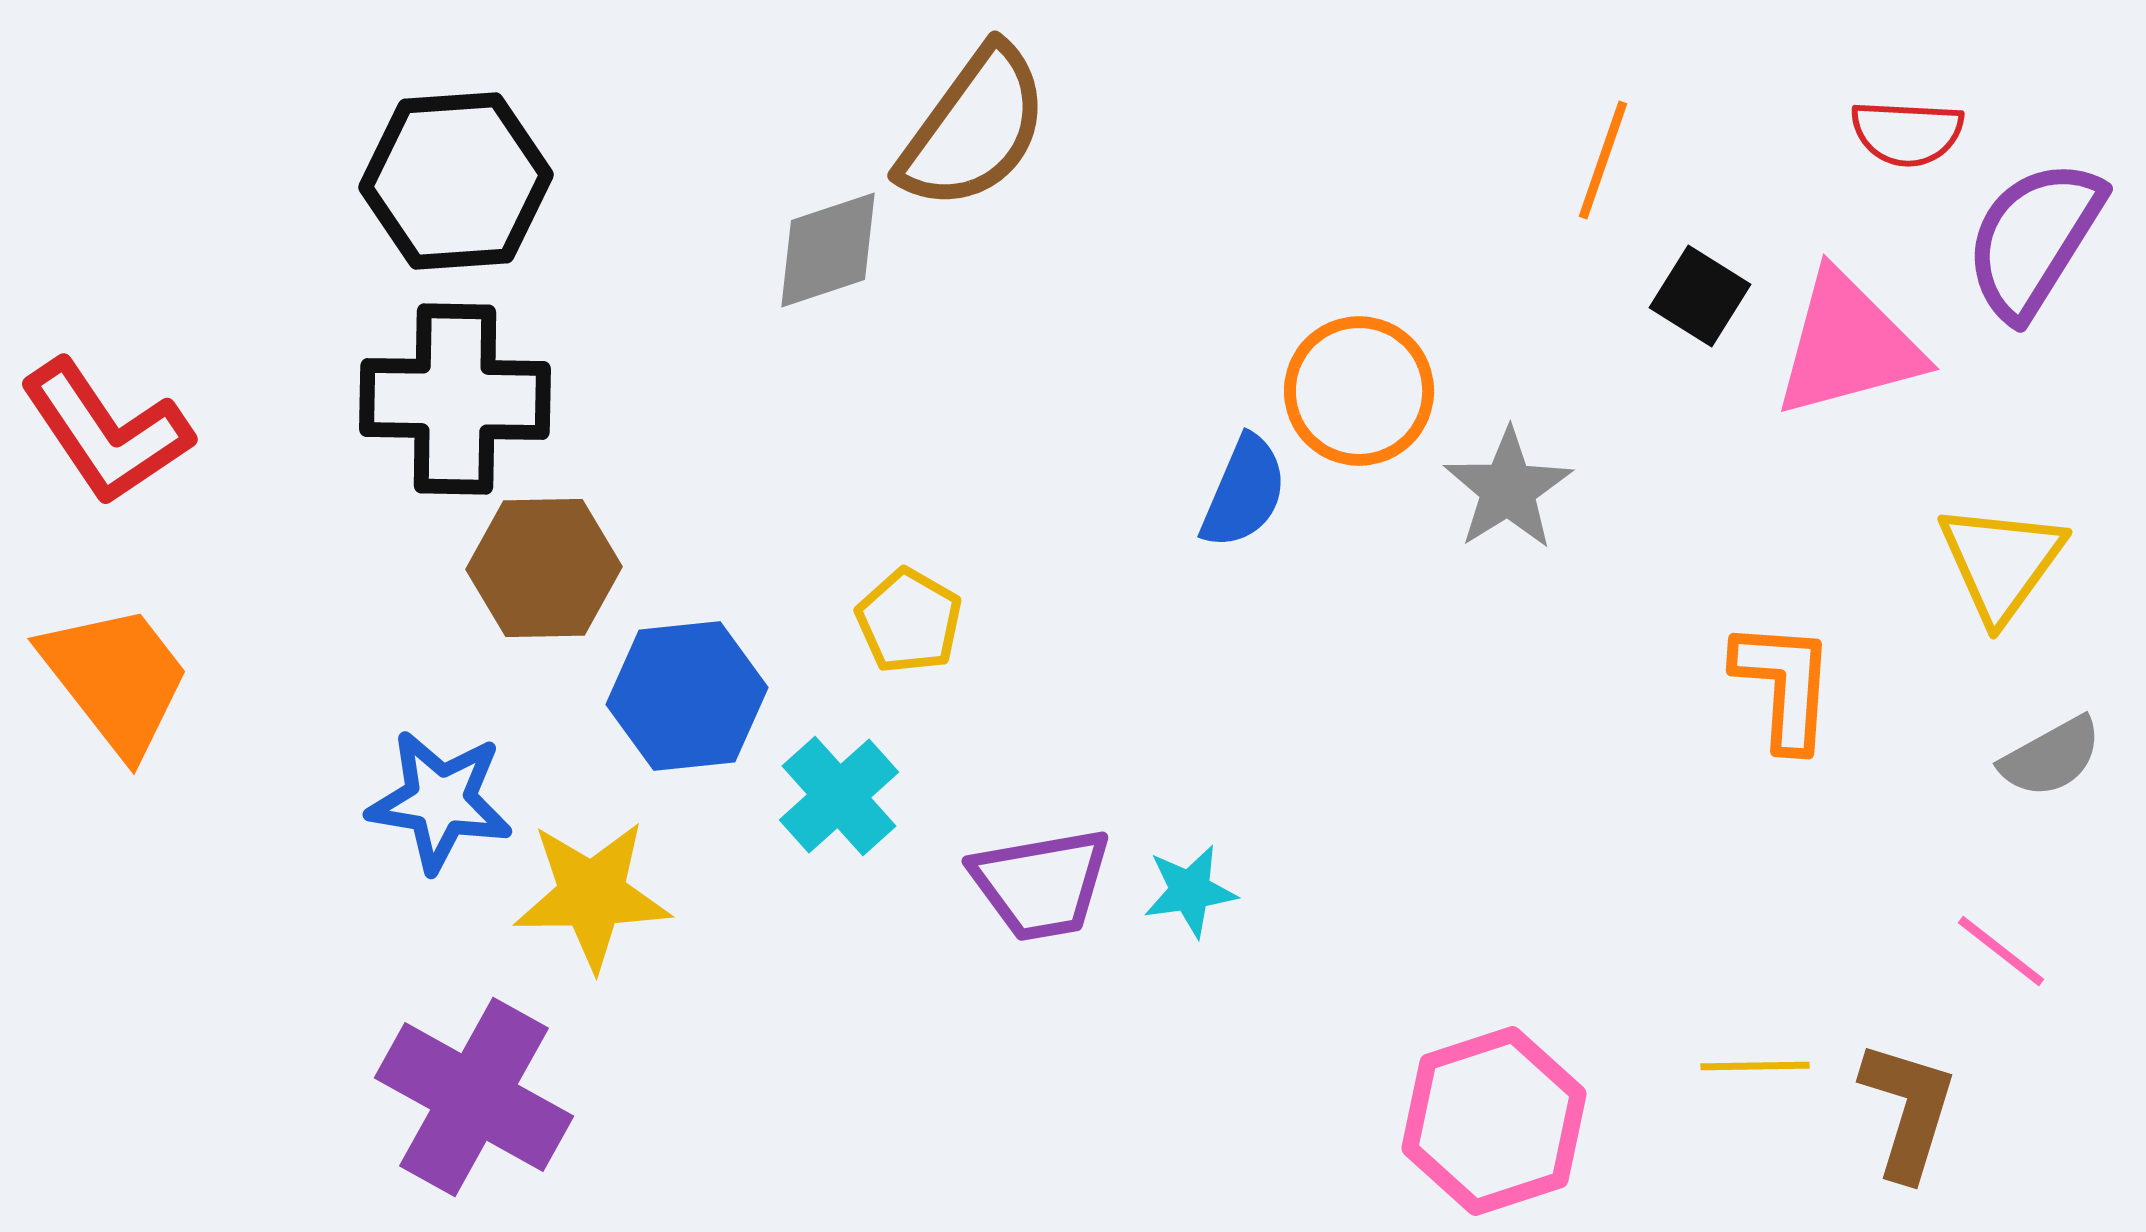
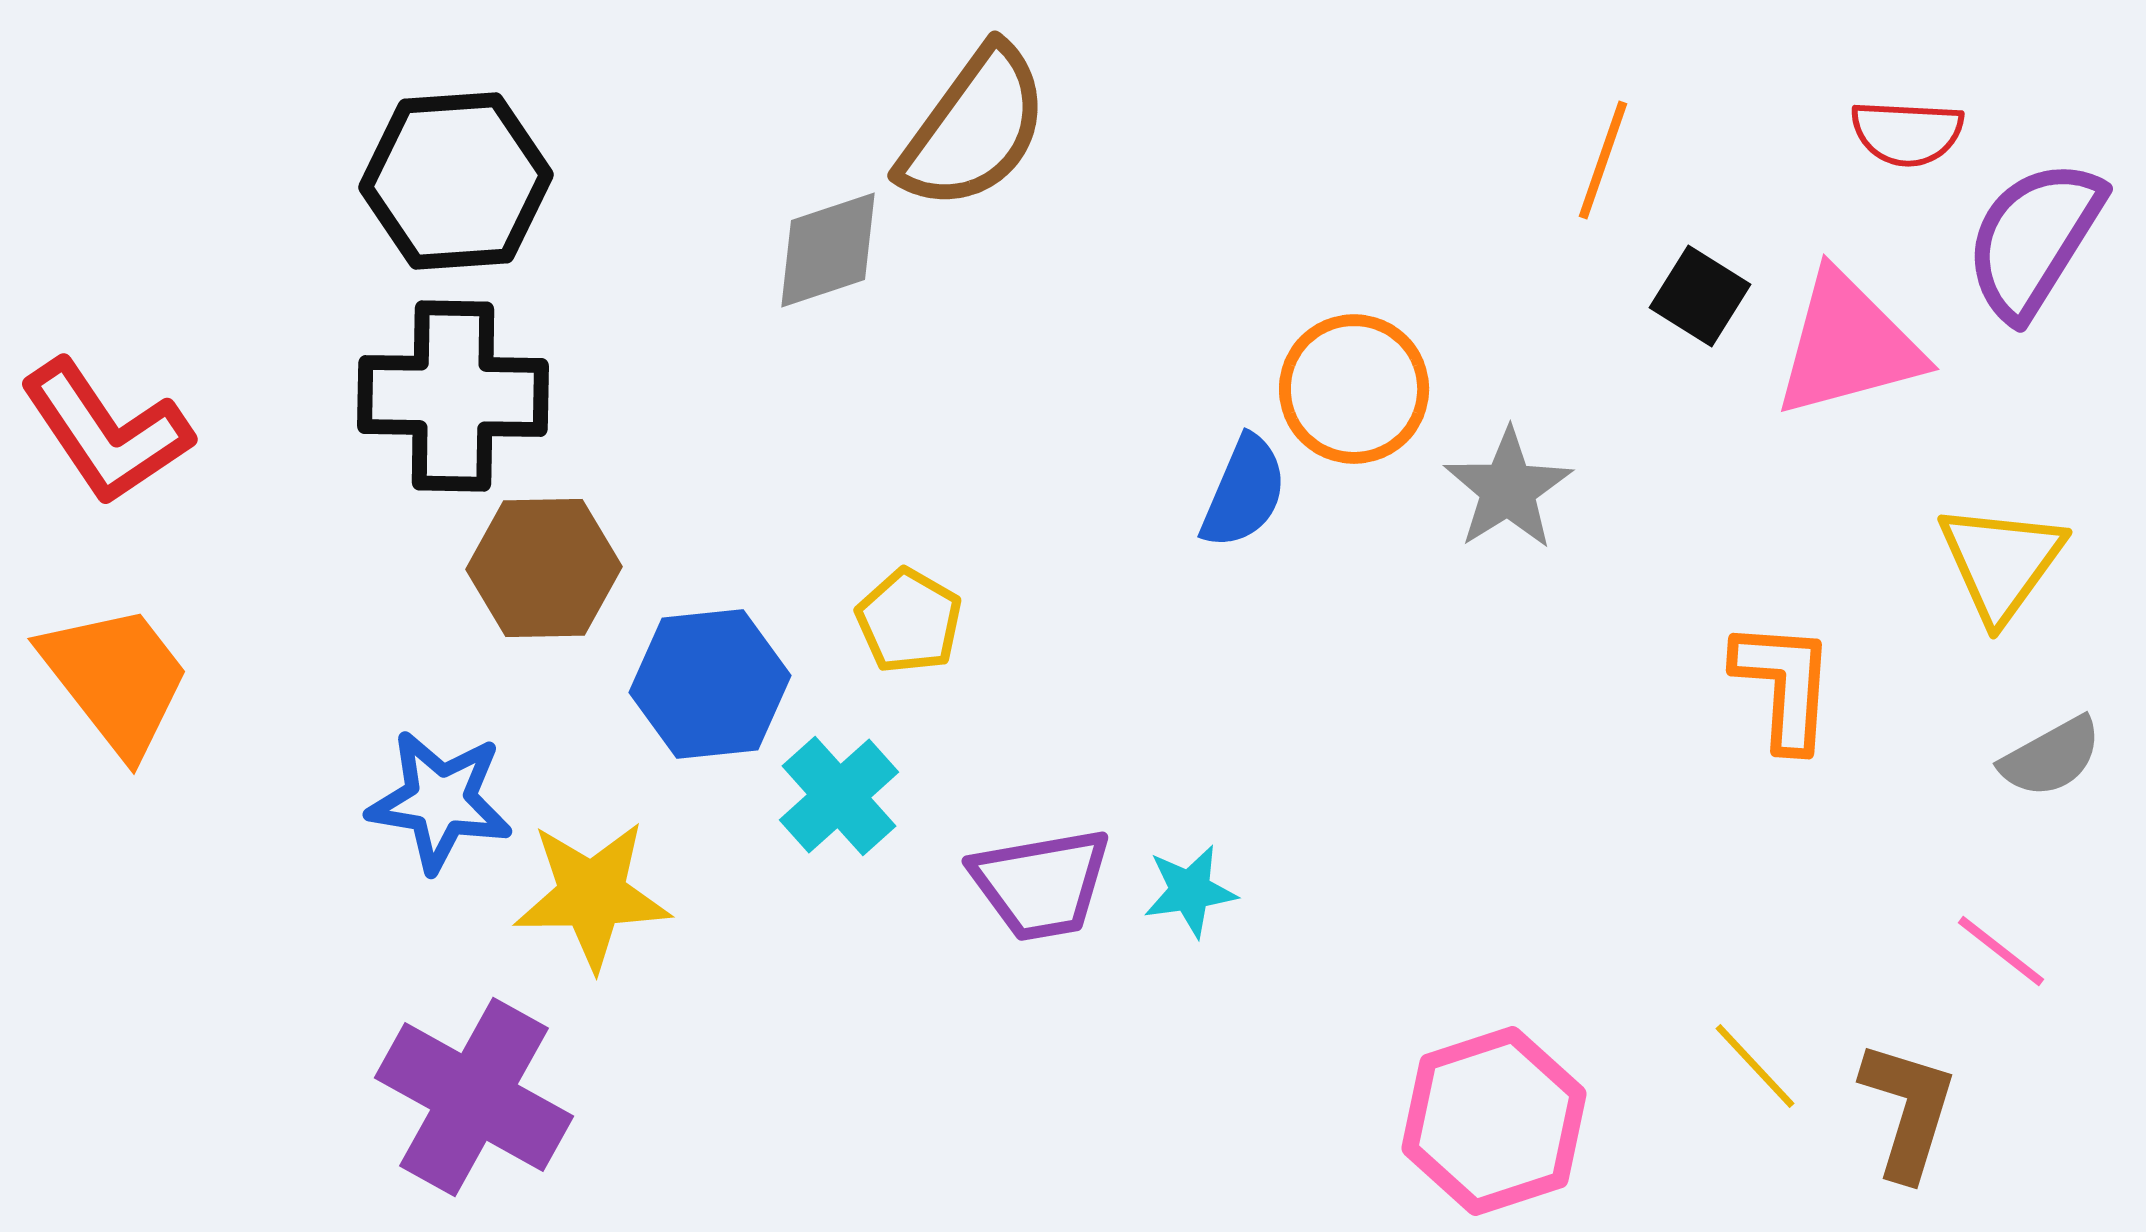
orange circle: moved 5 px left, 2 px up
black cross: moved 2 px left, 3 px up
blue hexagon: moved 23 px right, 12 px up
yellow line: rotated 48 degrees clockwise
